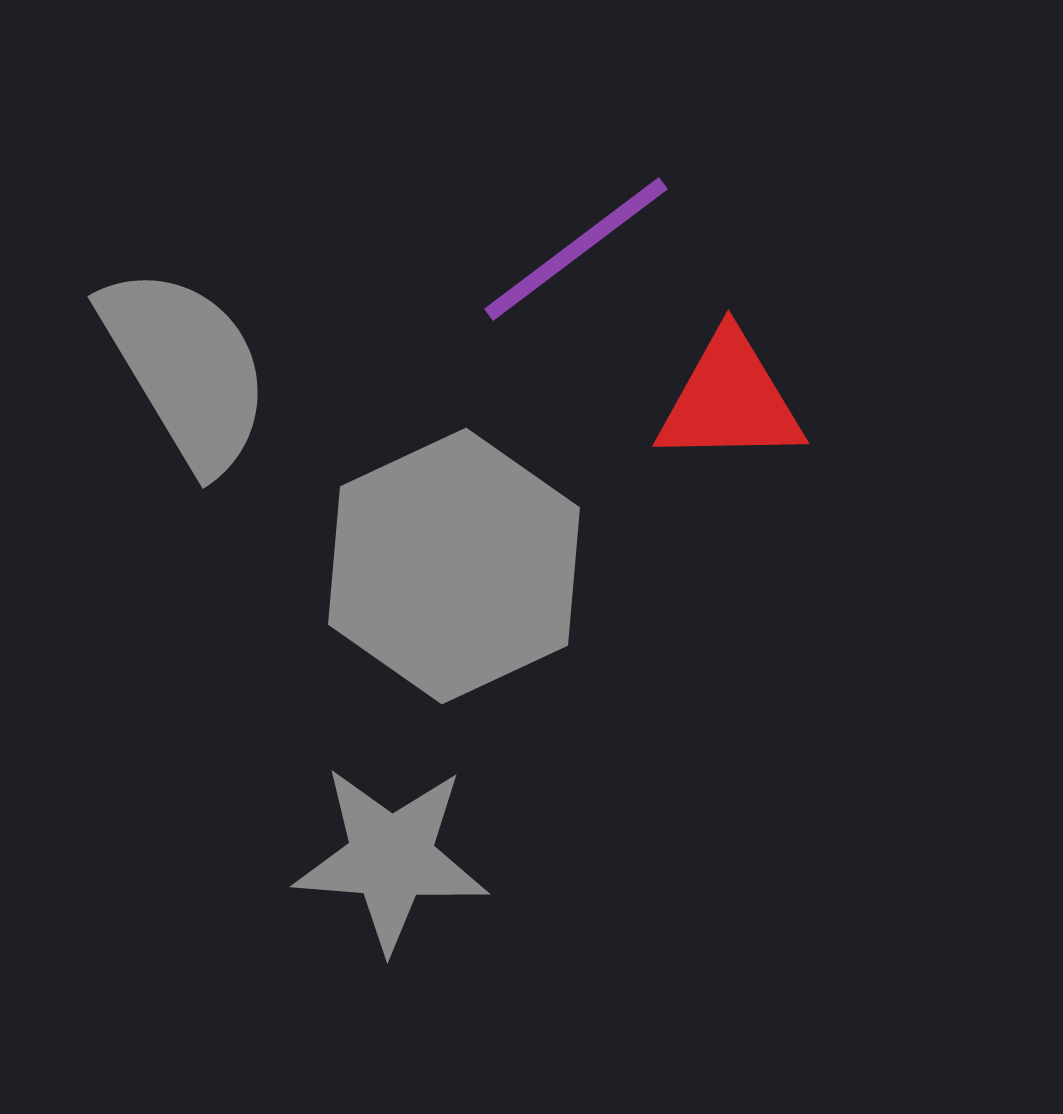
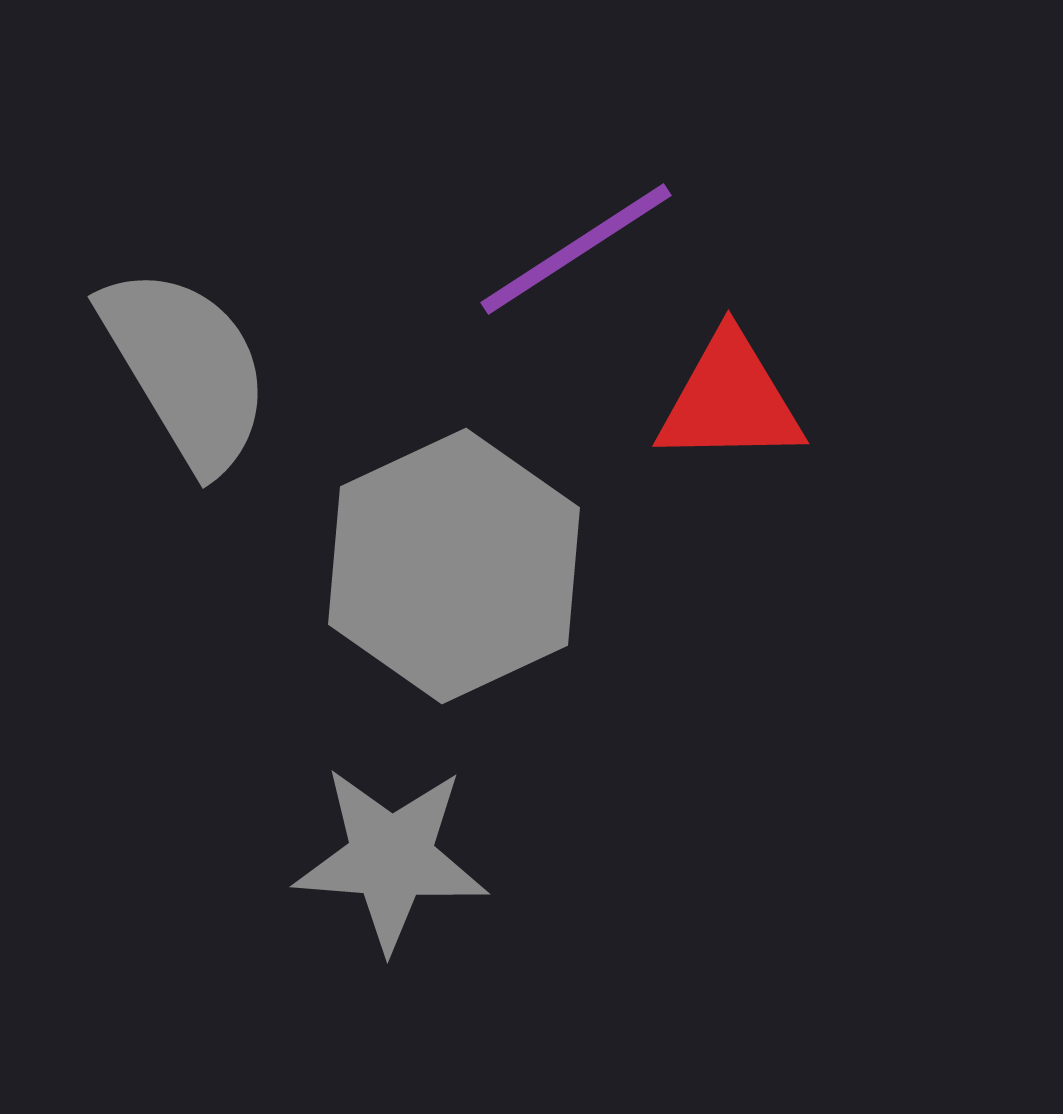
purple line: rotated 4 degrees clockwise
